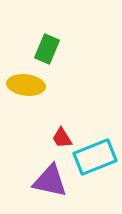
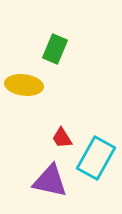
green rectangle: moved 8 px right
yellow ellipse: moved 2 px left
cyan rectangle: moved 1 px right, 1 px down; rotated 39 degrees counterclockwise
